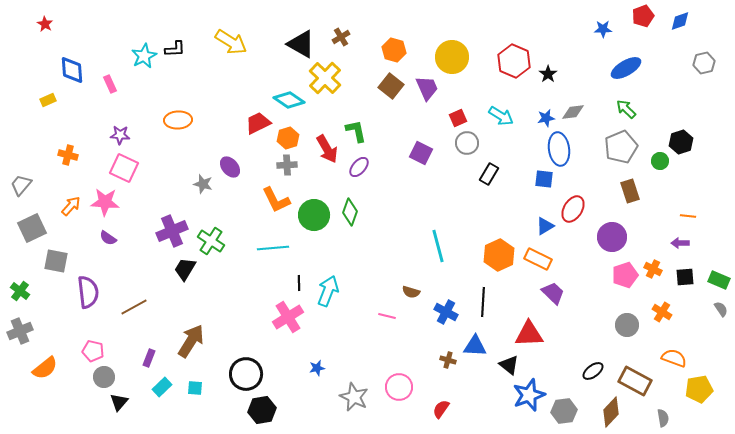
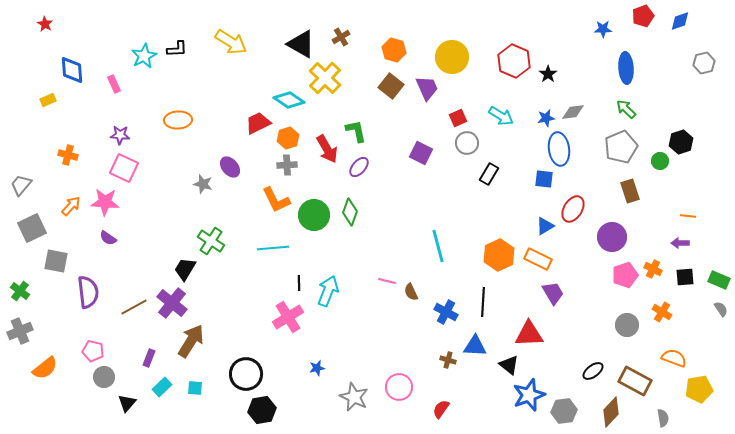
black L-shape at (175, 49): moved 2 px right
blue ellipse at (626, 68): rotated 64 degrees counterclockwise
pink rectangle at (110, 84): moved 4 px right
purple cross at (172, 231): moved 72 px down; rotated 28 degrees counterclockwise
brown semicircle at (411, 292): rotated 48 degrees clockwise
purple trapezoid at (553, 293): rotated 15 degrees clockwise
pink line at (387, 316): moved 35 px up
black triangle at (119, 402): moved 8 px right, 1 px down
